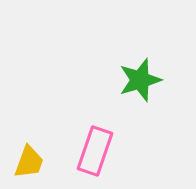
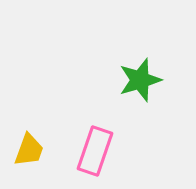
yellow trapezoid: moved 12 px up
